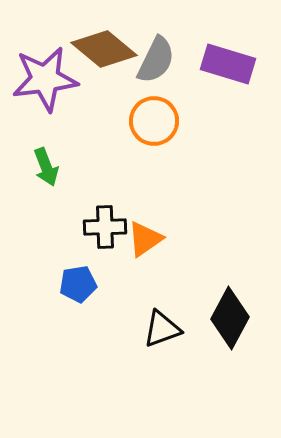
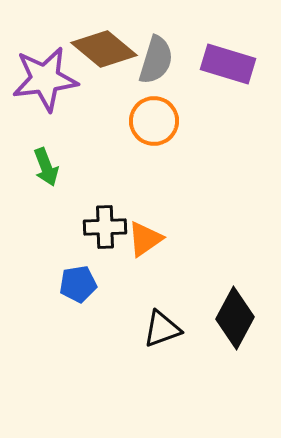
gray semicircle: rotated 9 degrees counterclockwise
black diamond: moved 5 px right
